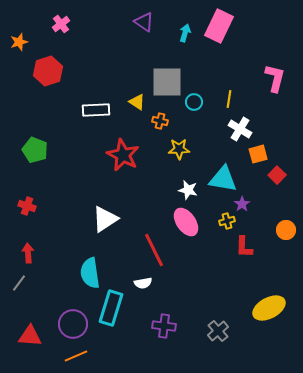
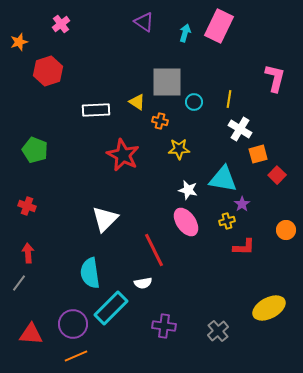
white triangle: rotated 12 degrees counterclockwise
red L-shape: rotated 90 degrees counterclockwise
cyan rectangle: rotated 28 degrees clockwise
red triangle: moved 1 px right, 2 px up
